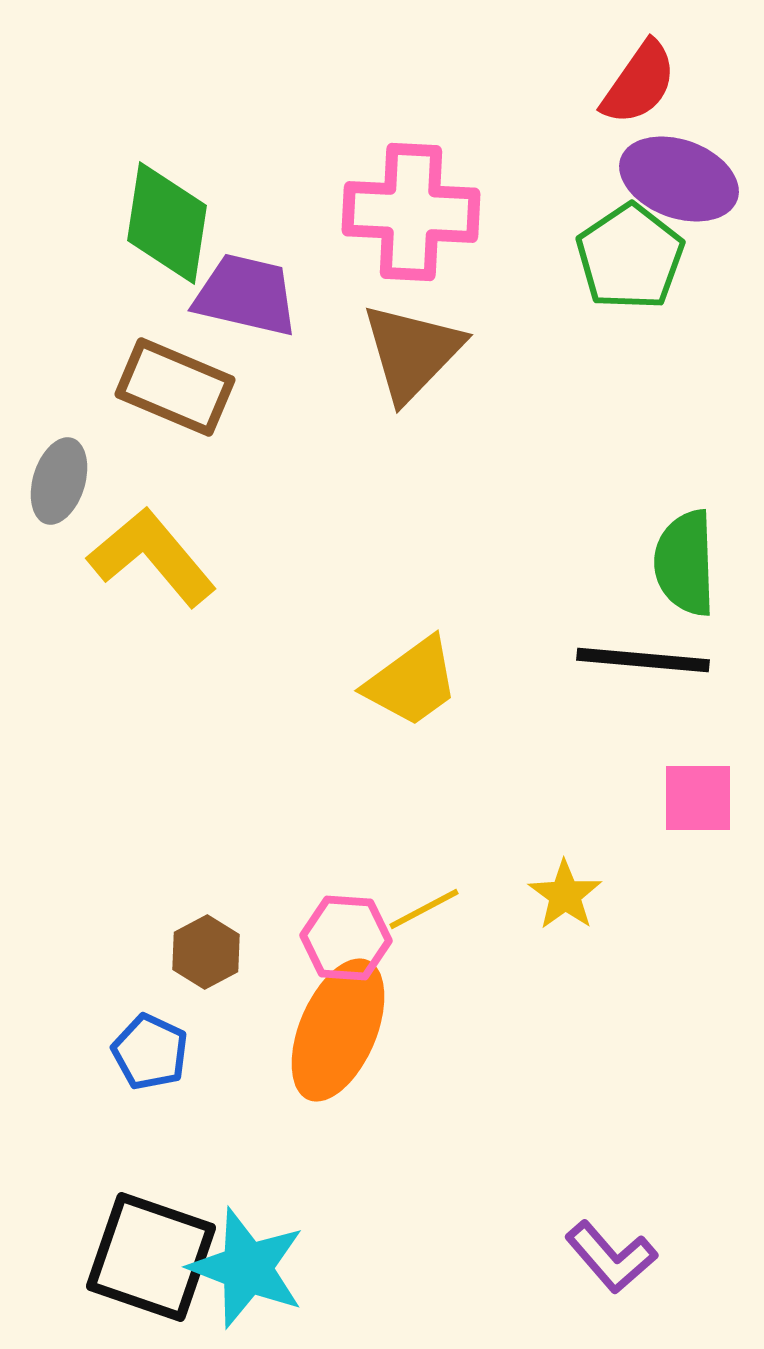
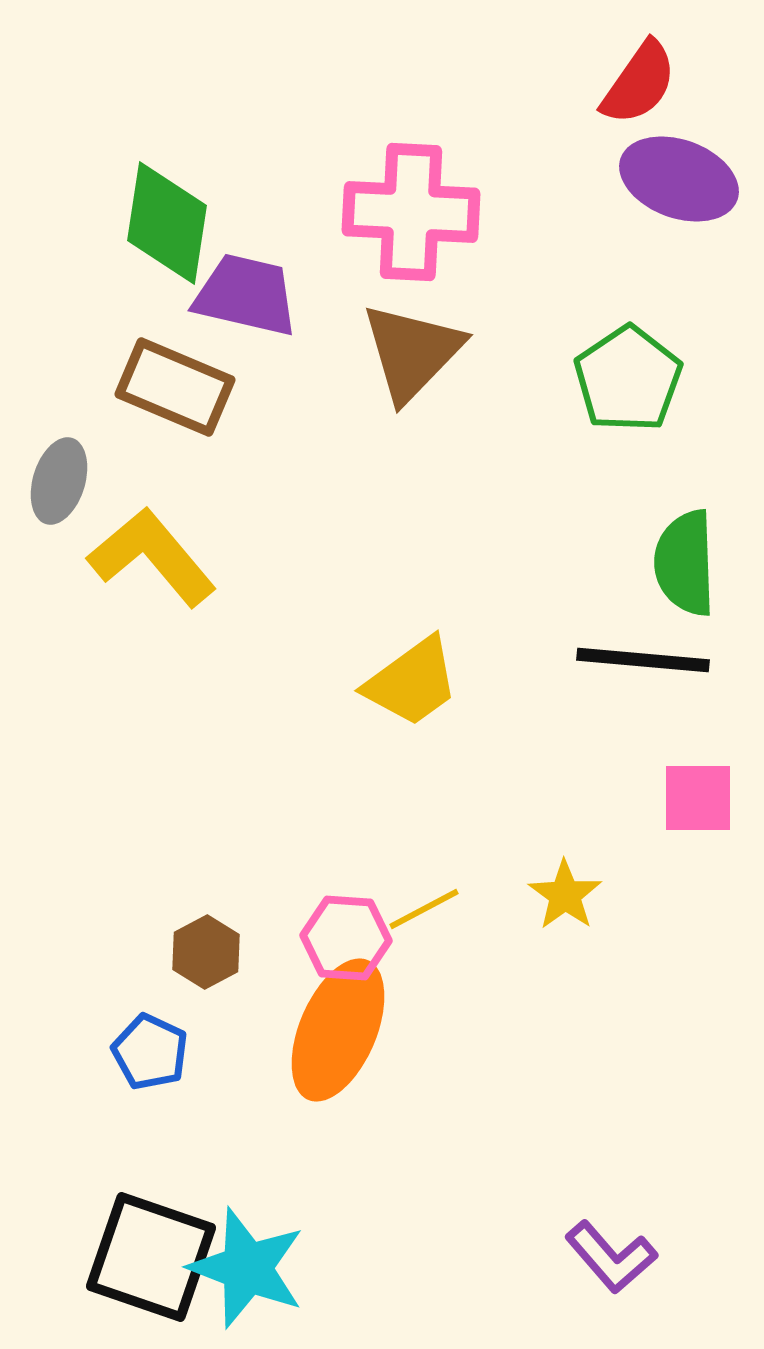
green pentagon: moved 2 px left, 122 px down
